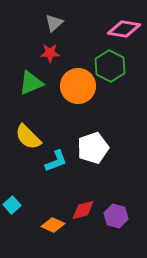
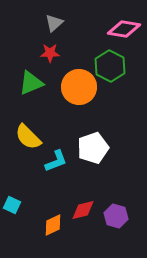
orange circle: moved 1 px right, 1 px down
cyan square: rotated 24 degrees counterclockwise
orange diamond: rotated 50 degrees counterclockwise
